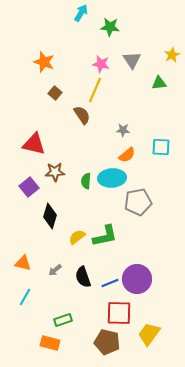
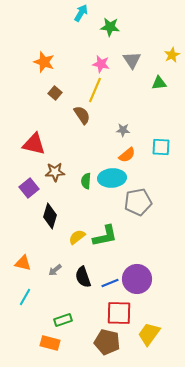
purple square: moved 1 px down
